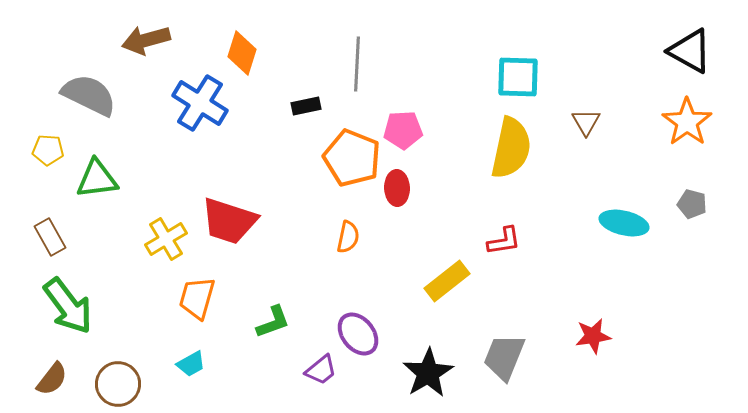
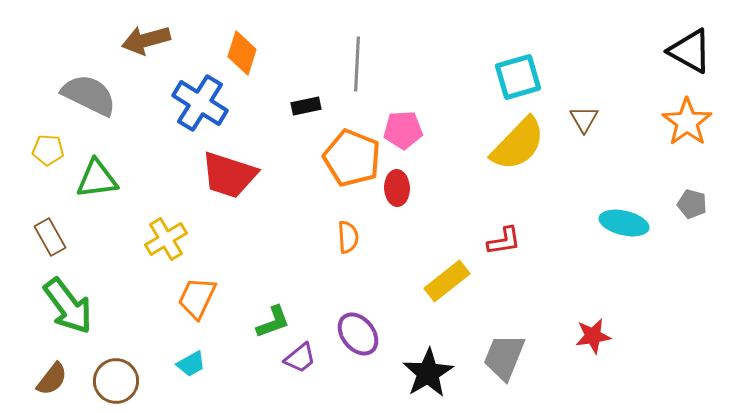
cyan square: rotated 18 degrees counterclockwise
brown triangle: moved 2 px left, 3 px up
yellow semicircle: moved 7 px right, 4 px up; rotated 32 degrees clockwise
red trapezoid: moved 46 px up
orange semicircle: rotated 16 degrees counterclockwise
orange trapezoid: rotated 9 degrees clockwise
purple trapezoid: moved 21 px left, 12 px up
brown circle: moved 2 px left, 3 px up
